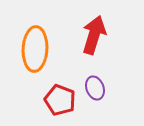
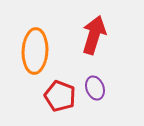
orange ellipse: moved 2 px down
red pentagon: moved 4 px up
